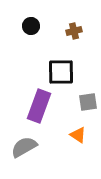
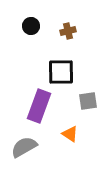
brown cross: moved 6 px left
gray square: moved 1 px up
orange triangle: moved 8 px left, 1 px up
